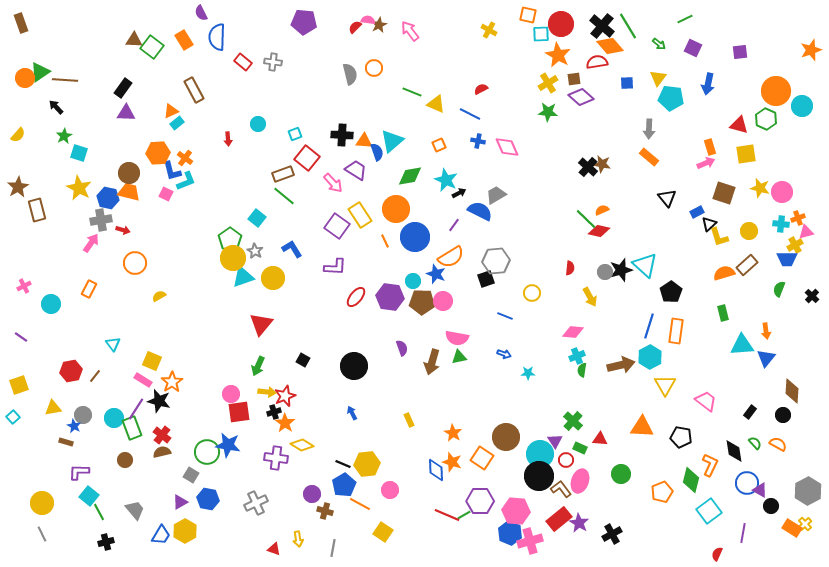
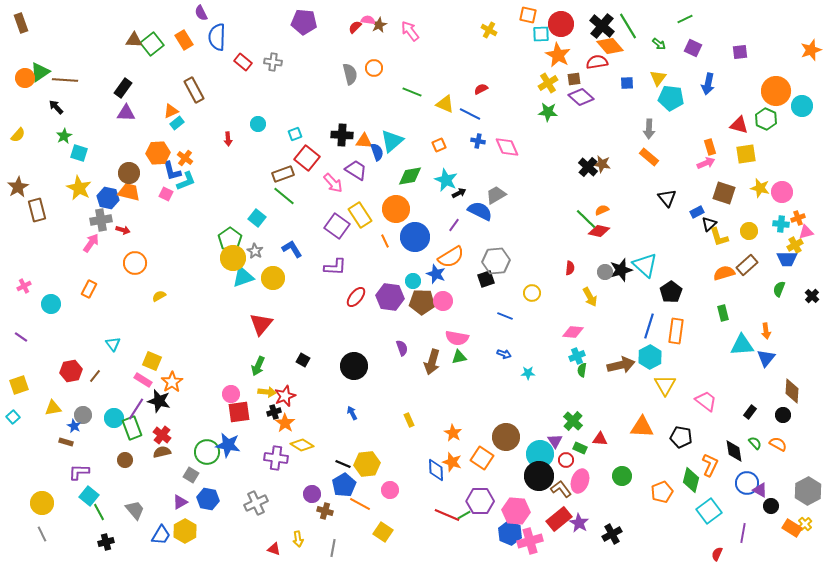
green square at (152, 47): moved 3 px up; rotated 15 degrees clockwise
yellow triangle at (436, 104): moved 9 px right
green circle at (621, 474): moved 1 px right, 2 px down
